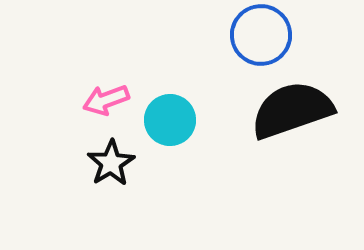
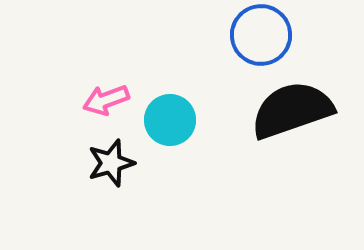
black star: rotated 15 degrees clockwise
